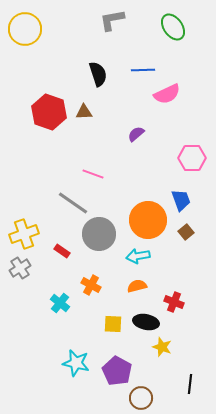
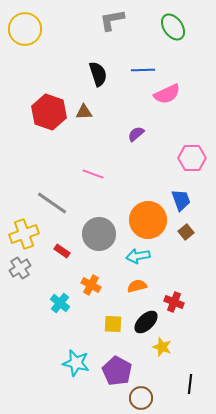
gray line: moved 21 px left
black ellipse: rotated 55 degrees counterclockwise
